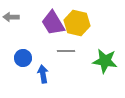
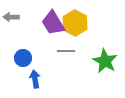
yellow hexagon: moved 2 px left; rotated 15 degrees clockwise
green star: rotated 20 degrees clockwise
blue arrow: moved 8 px left, 5 px down
